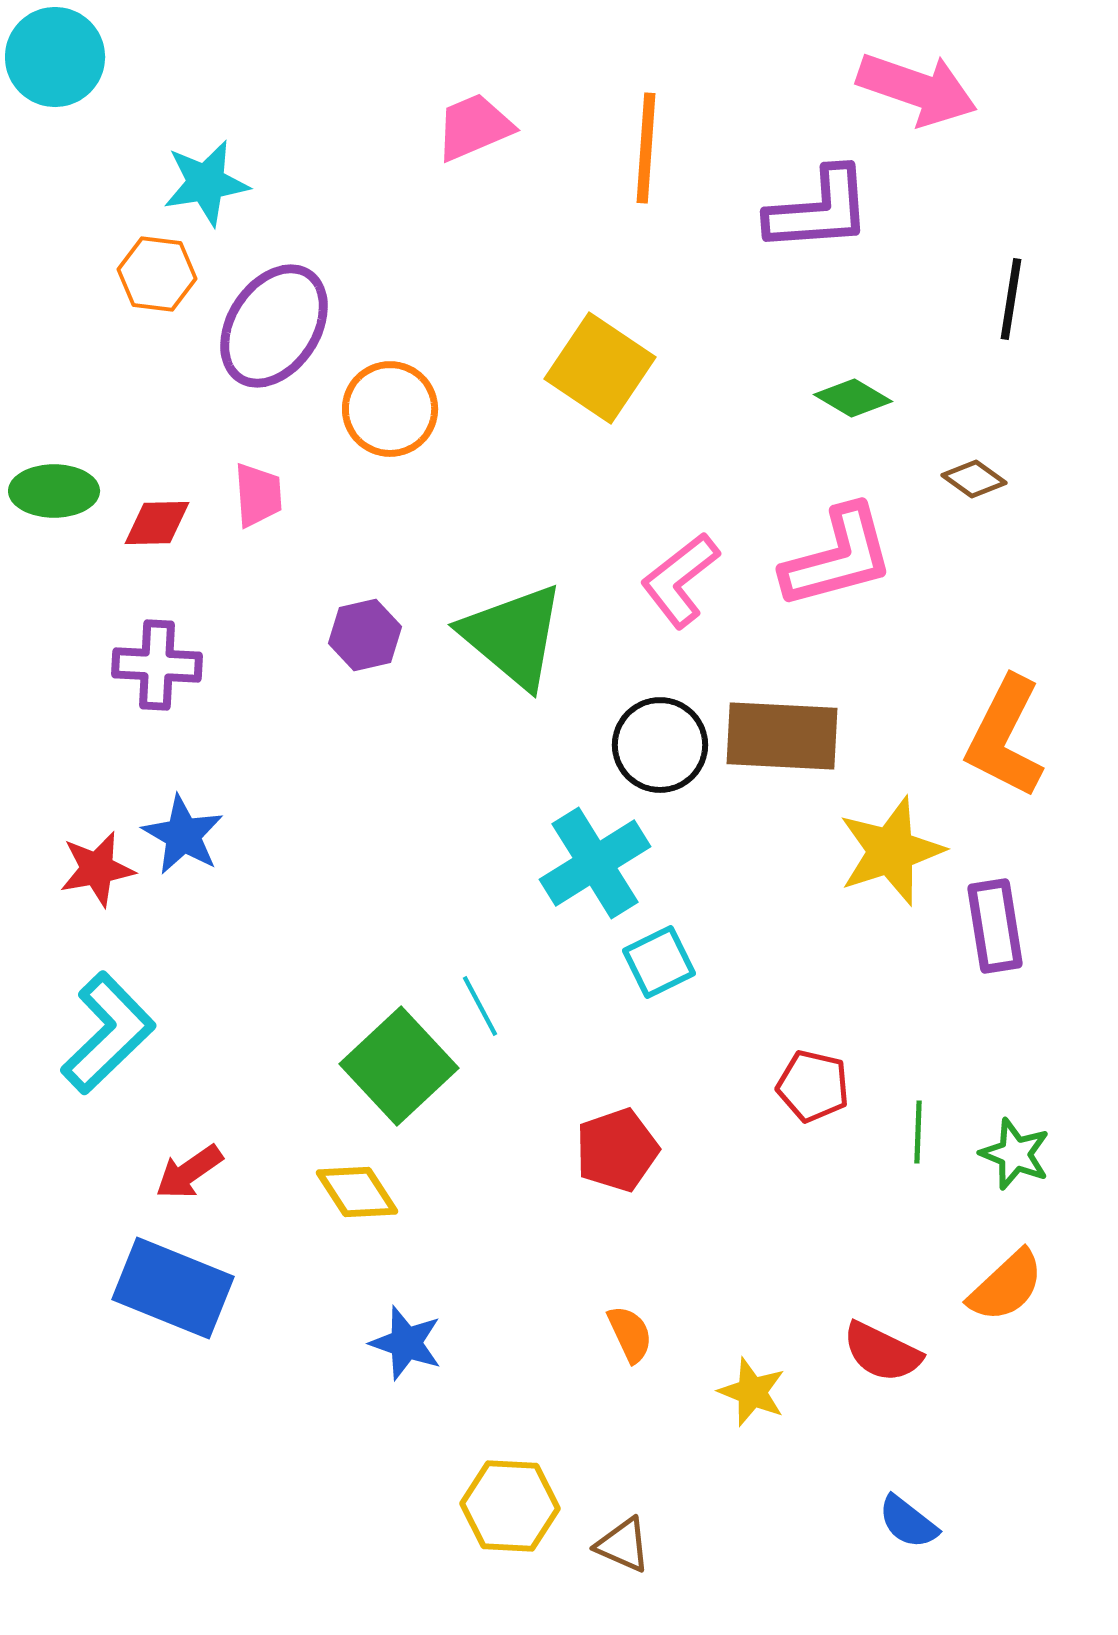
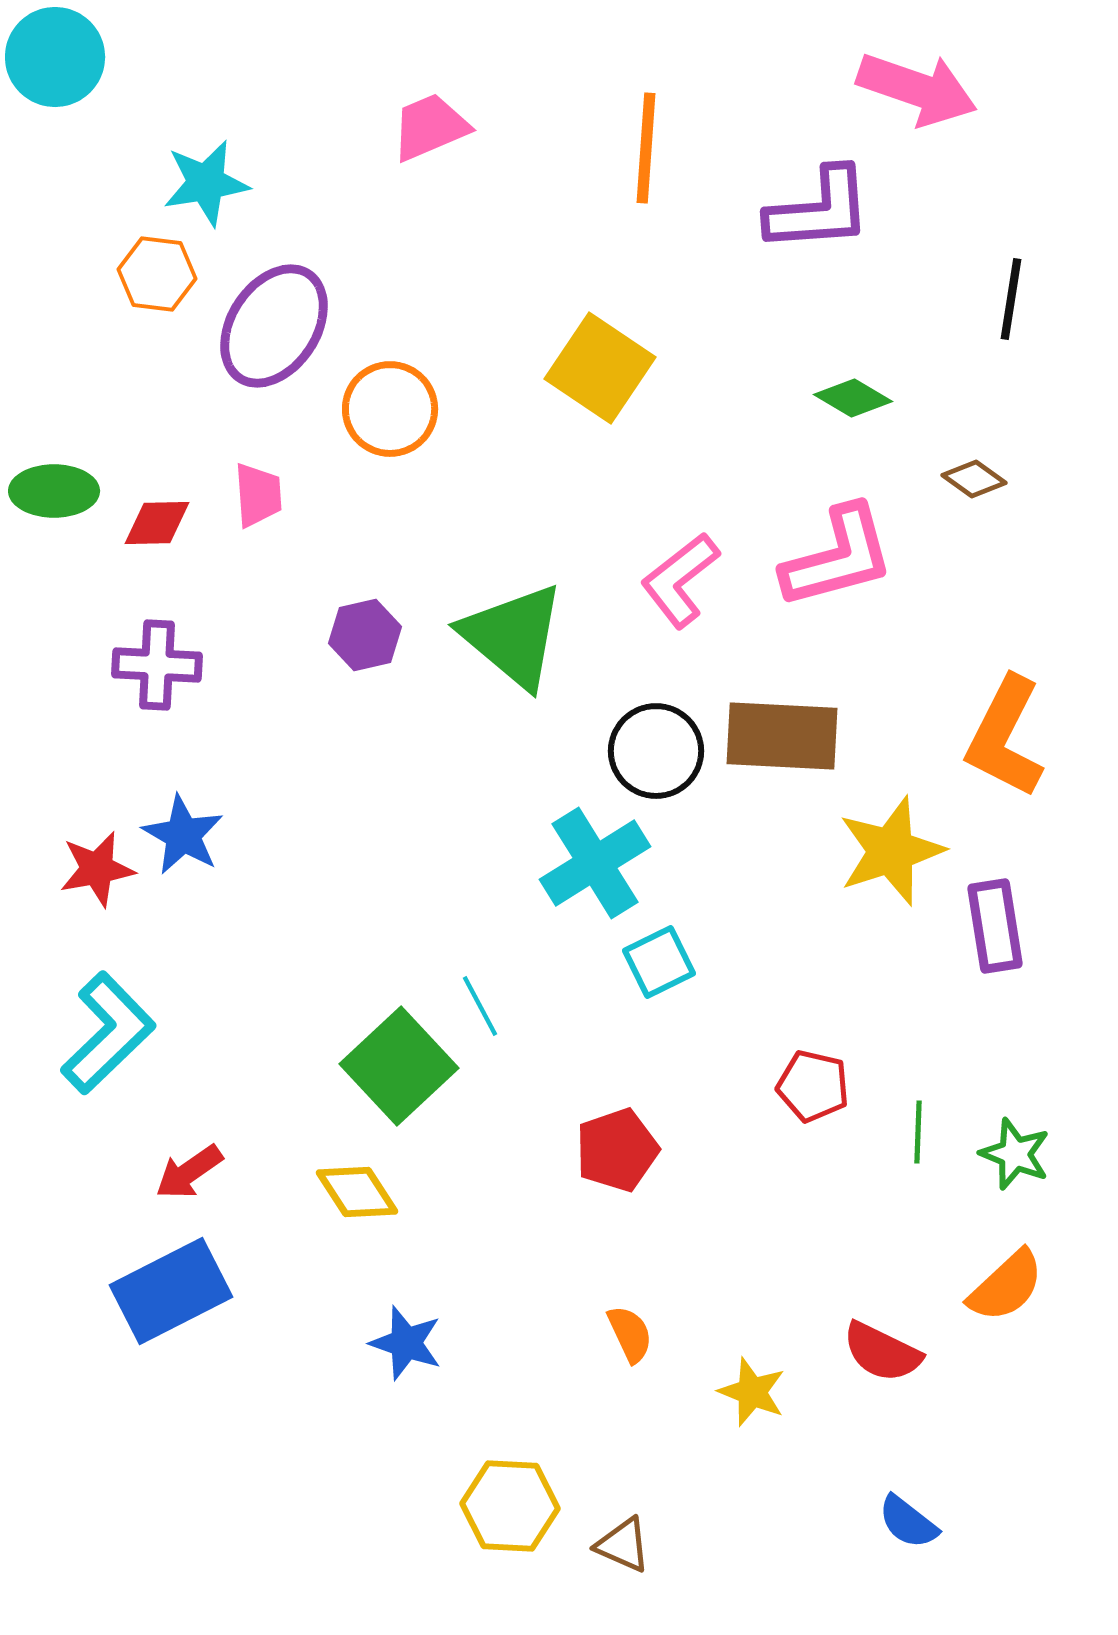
pink trapezoid at (474, 127): moved 44 px left
black circle at (660, 745): moved 4 px left, 6 px down
blue rectangle at (173, 1288): moved 2 px left, 3 px down; rotated 49 degrees counterclockwise
